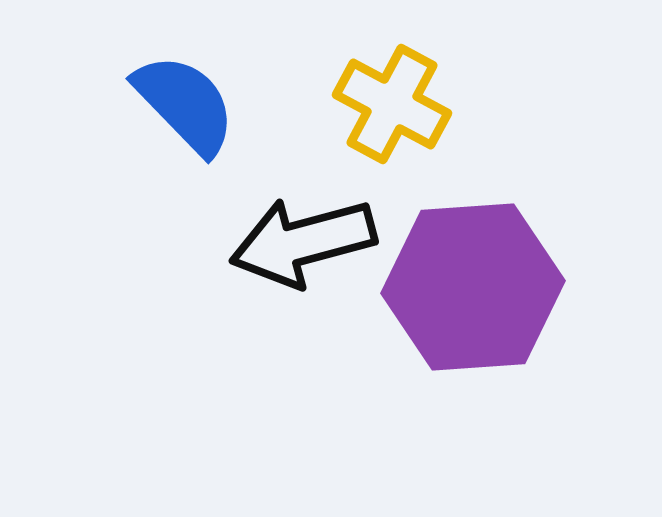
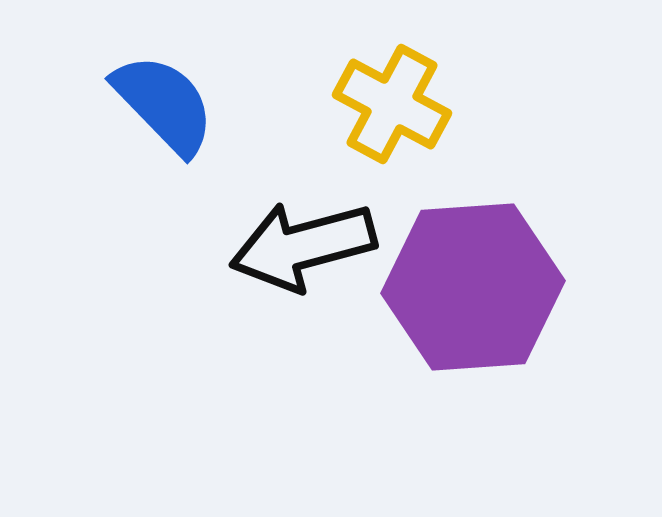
blue semicircle: moved 21 px left
black arrow: moved 4 px down
